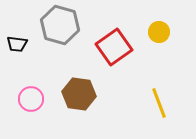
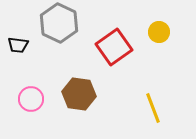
gray hexagon: moved 1 px left, 2 px up; rotated 9 degrees clockwise
black trapezoid: moved 1 px right, 1 px down
yellow line: moved 6 px left, 5 px down
